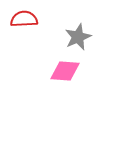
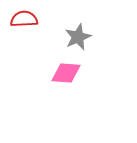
pink diamond: moved 1 px right, 2 px down
